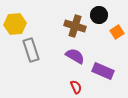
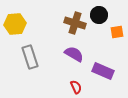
brown cross: moved 3 px up
orange square: rotated 24 degrees clockwise
gray rectangle: moved 1 px left, 7 px down
purple semicircle: moved 1 px left, 2 px up
